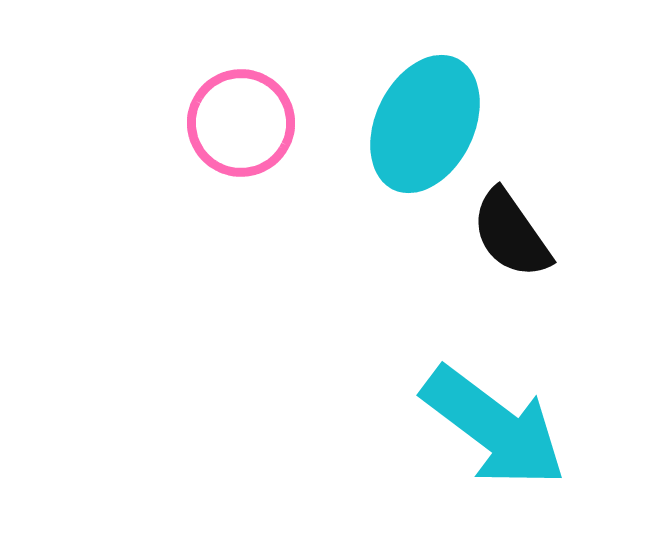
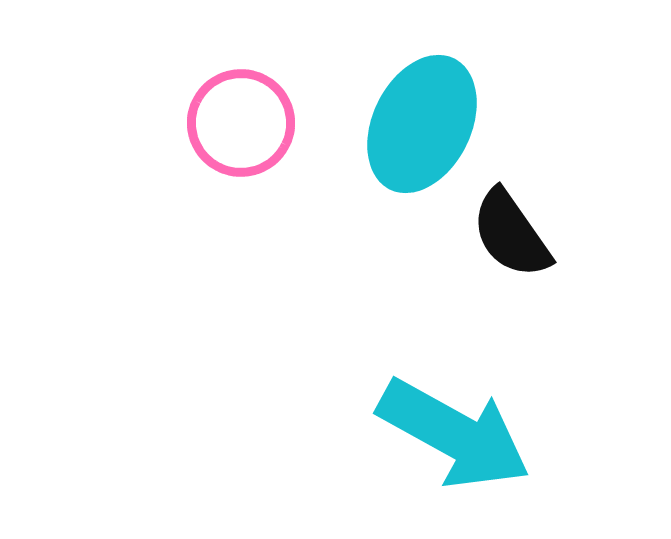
cyan ellipse: moved 3 px left
cyan arrow: moved 40 px left, 7 px down; rotated 8 degrees counterclockwise
